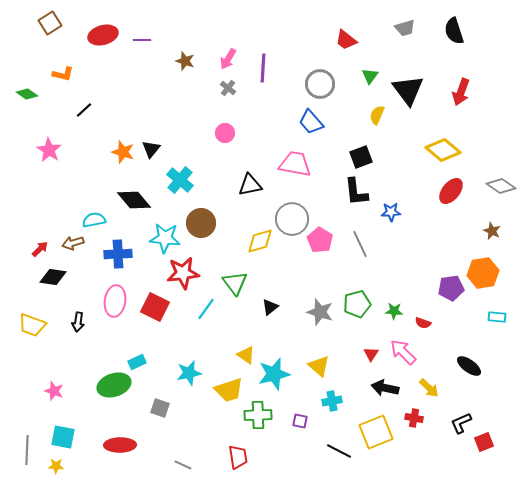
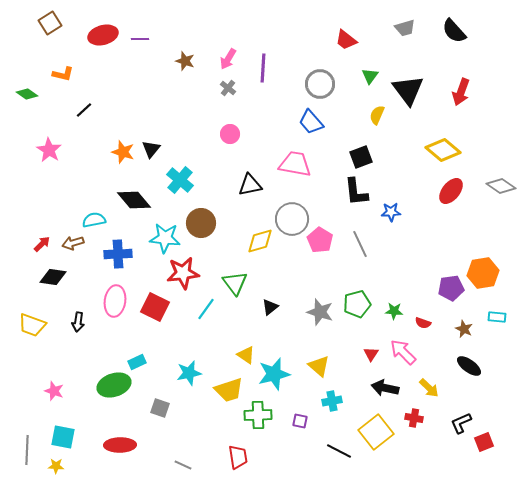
black semicircle at (454, 31): rotated 24 degrees counterclockwise
purple line at (142, 40): moved 2 px left, 1 px up
pink circle at (225, 133): moved 5 px right, 1 px down
brown star at (492, 231): moved 28 px left, 98 px down
red arrow at (40, 249): moved 2 px right, 5 px up
yellow square at (376, 432): rotated 16 degrees counterclockwise
